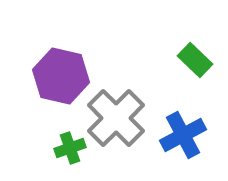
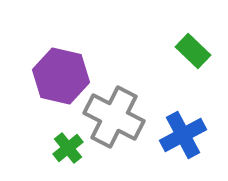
green rectangle: moved 2 px left, 9 px up
gray cross: moved 2 px left, 1 px up; rotated 18 degrees counterclockwise
green cross: moved 2 px left; rotated 20 degrees counterclockwise
